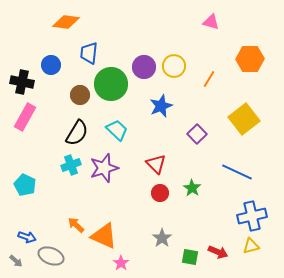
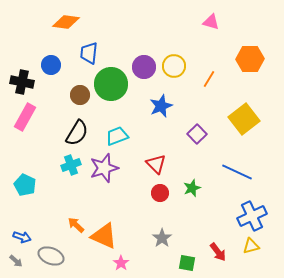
cyan trapezoid: moved 6 px down; rotated 65 degrees counterclockwise
green star: rotated 18 degrees clockwise
blue cross: rotated 12 degrees counterclockwise
blue arrow: moved 5 px left
red arrow: rotated 30 degrees clockwise
green square: moved 3 px left, 6 px down
